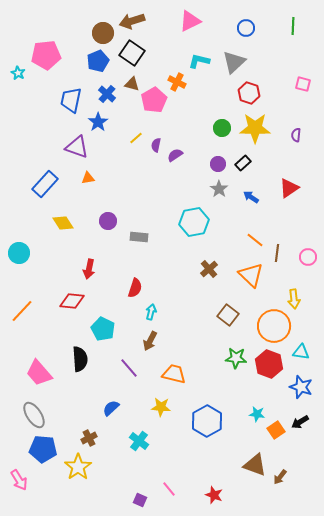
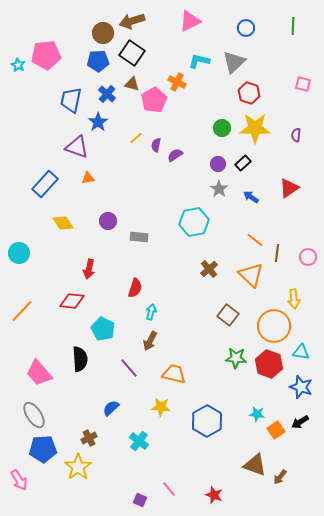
blue pentagon at (98, 61): rotated 20 degrees clockwise
cyan star at (18, 73): moved 8 px up
blue pentagon at (43, 449): rotated 8 degrees counterclockwise
